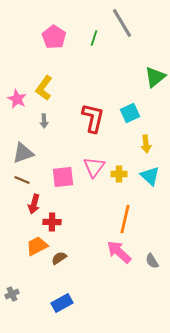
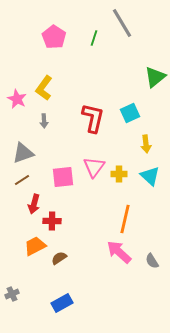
brown line: rotated 56 degrees counterclockwise
red cross: moved 1 px up
orange trapezoid: moved 2 px left
